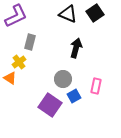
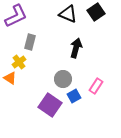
black square: moved 1 px right, 1 px up
pink rectangle: rotated 21 degrees clockwise
